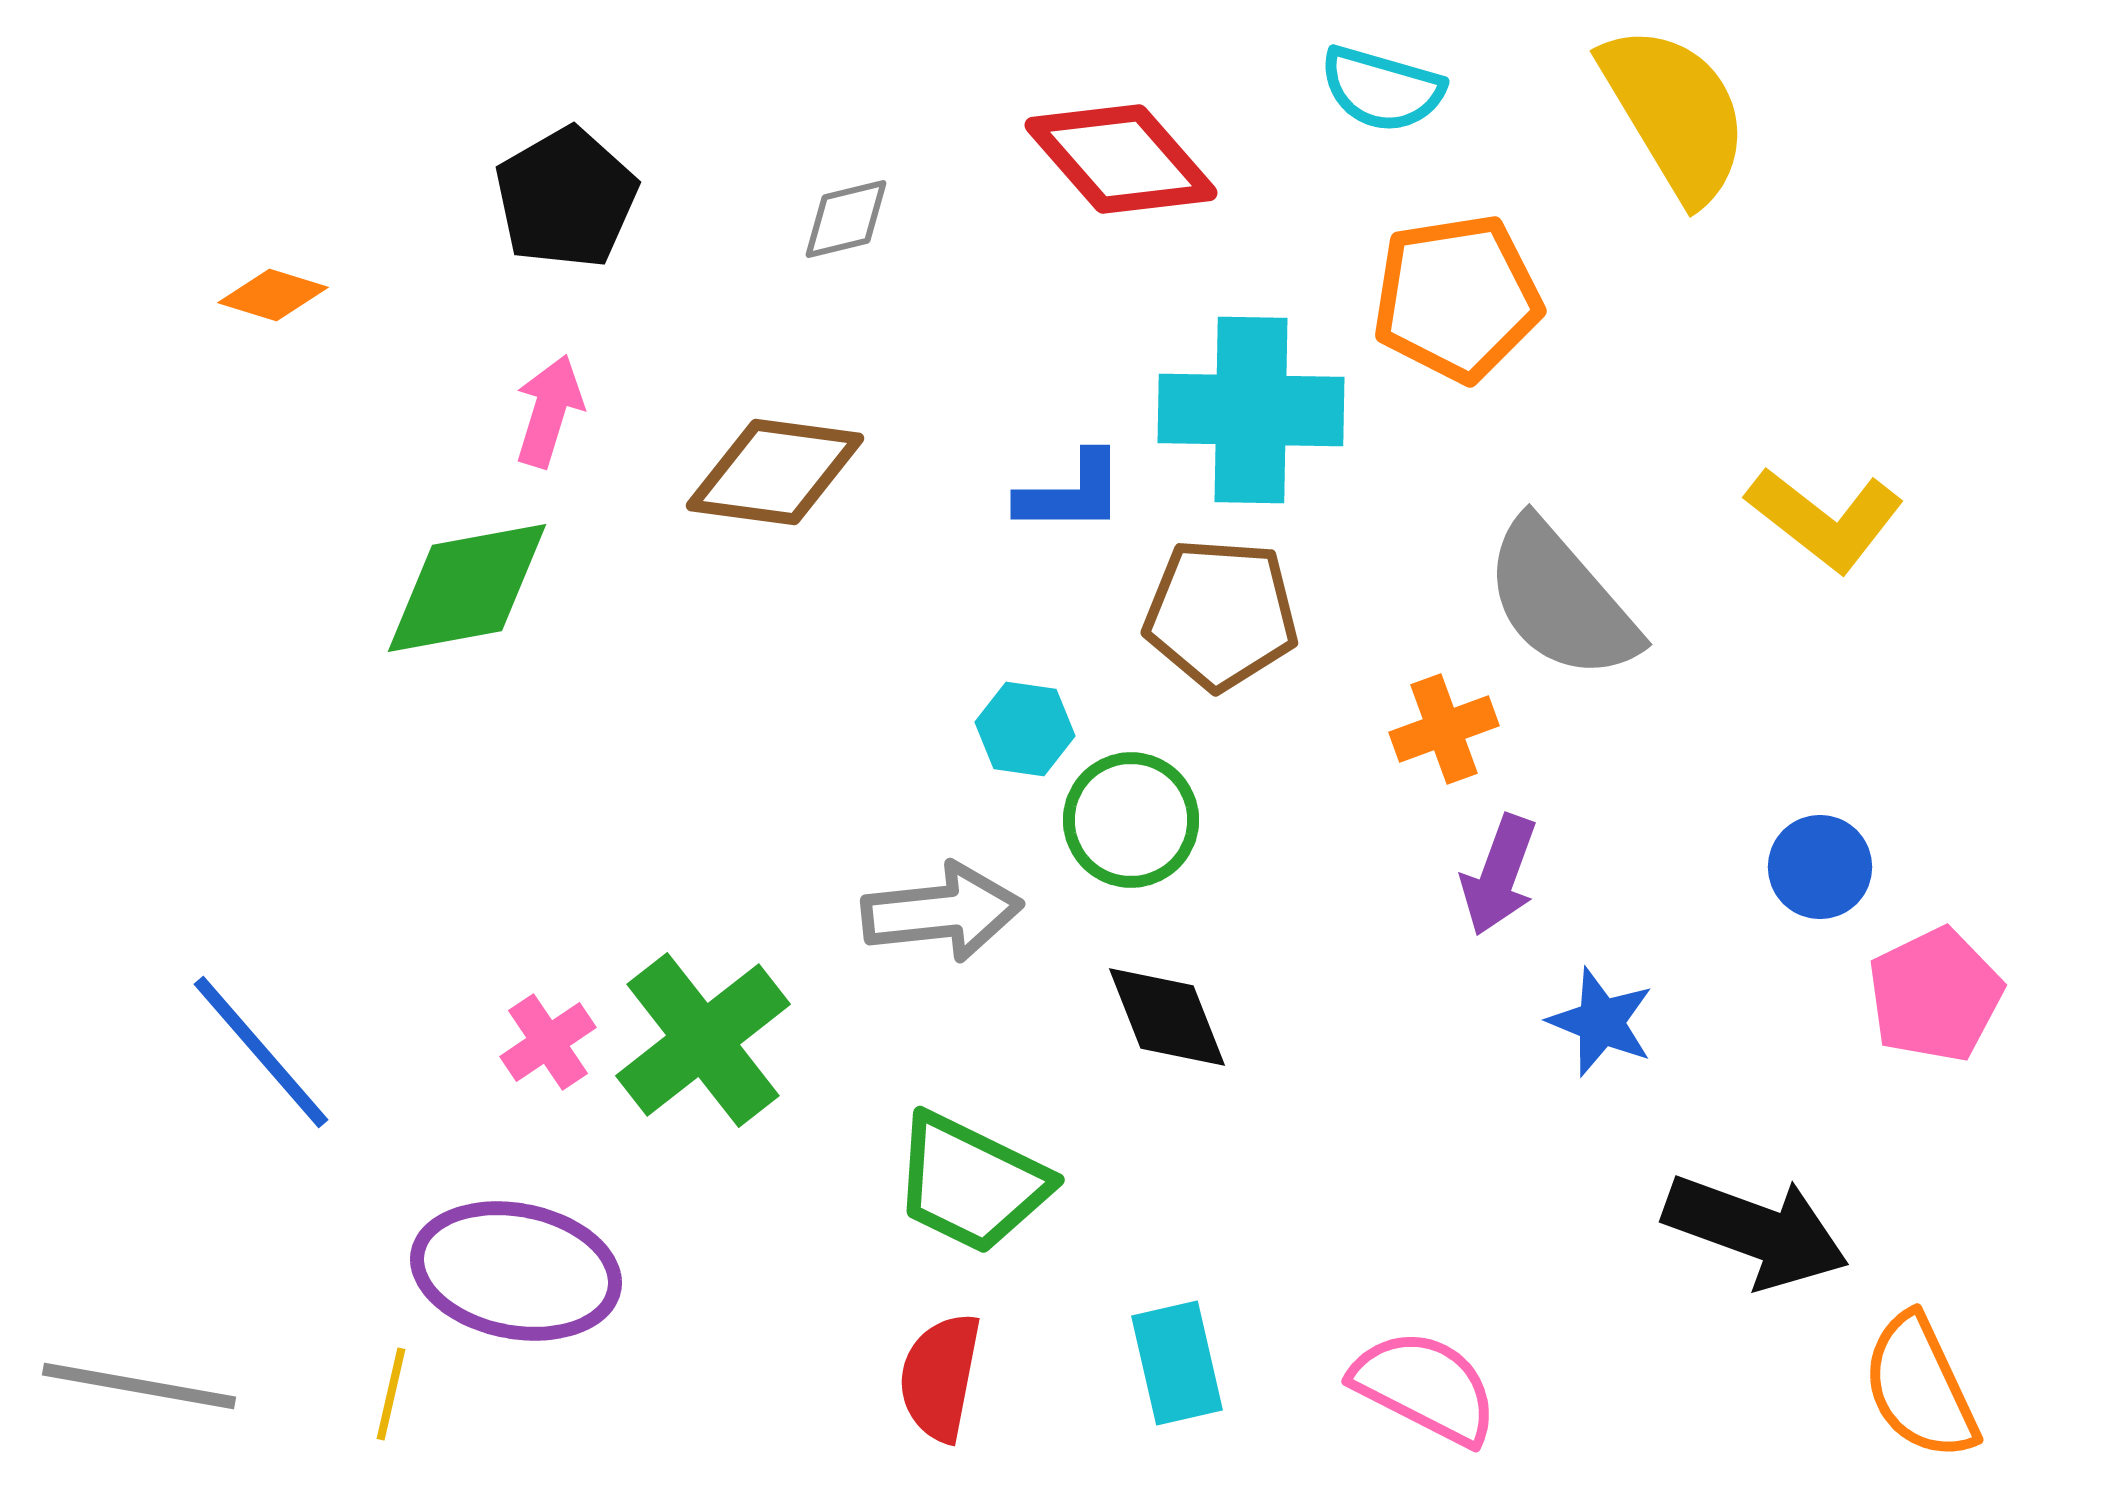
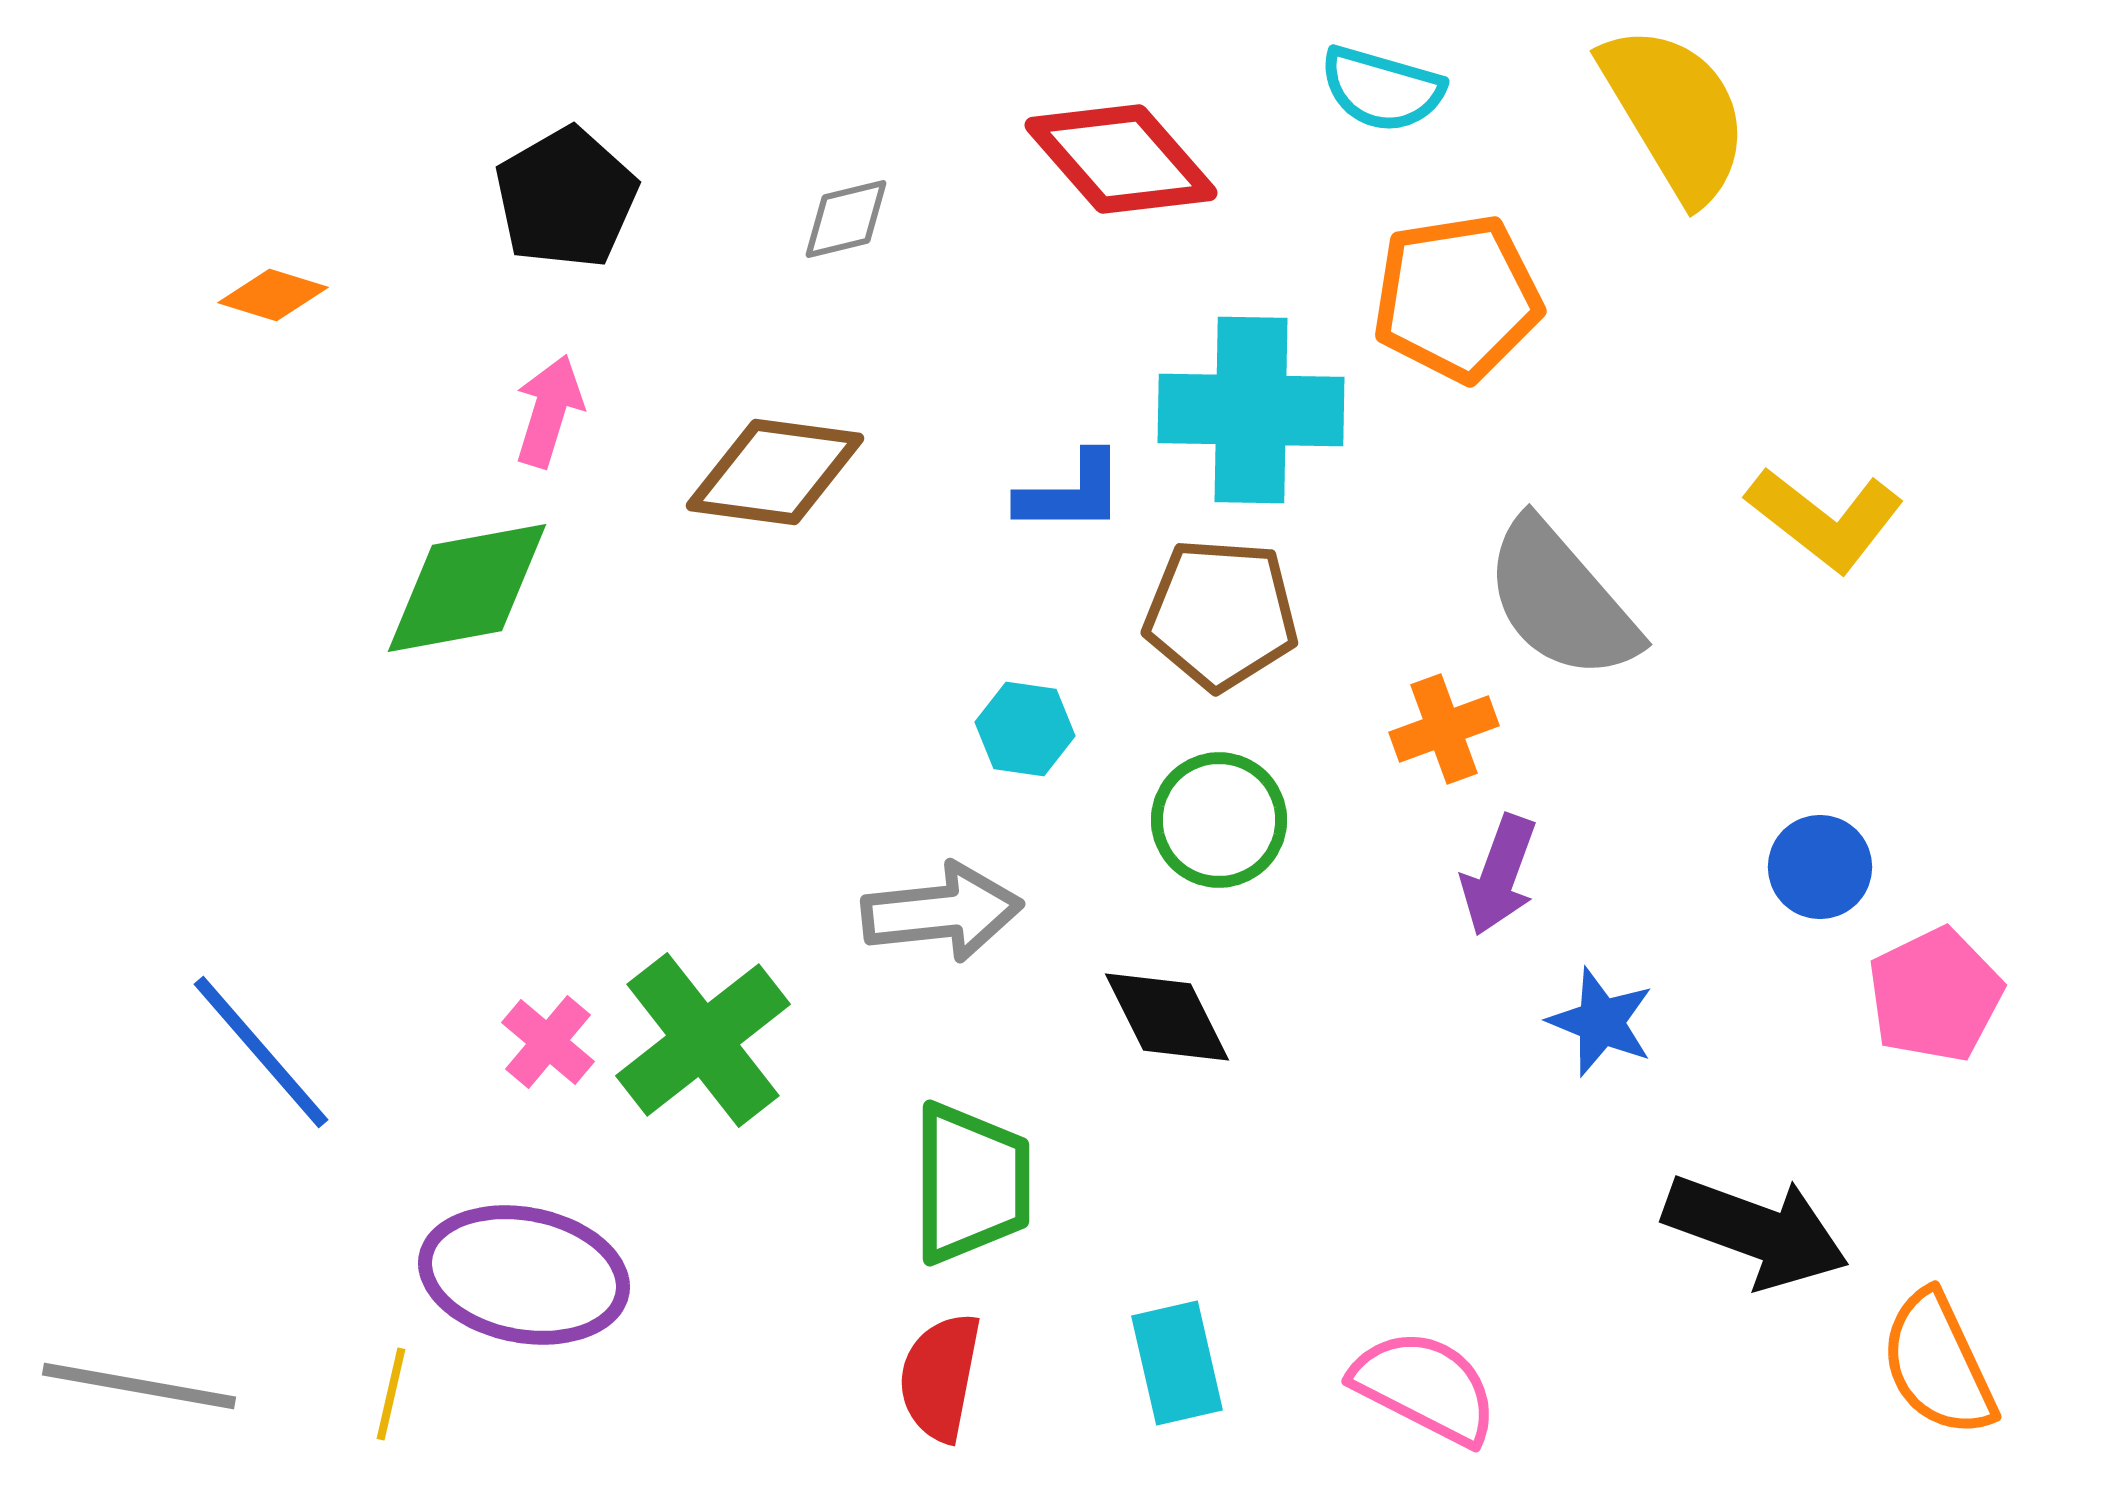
green circle: moved 88 px right
black diamond: rotated 5 degrees counterclockwise
pink cross: rotated 16 degrees counterclockwise
green trapezoid: rotated 116 degrees counterclockwise
purple ellipse: moved 8 px right, 4 px down
orange semicircle: moved 18 px right, 23 px up
